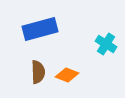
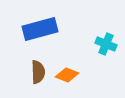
cyan cross: rotated 10 degrees counterclockwise
